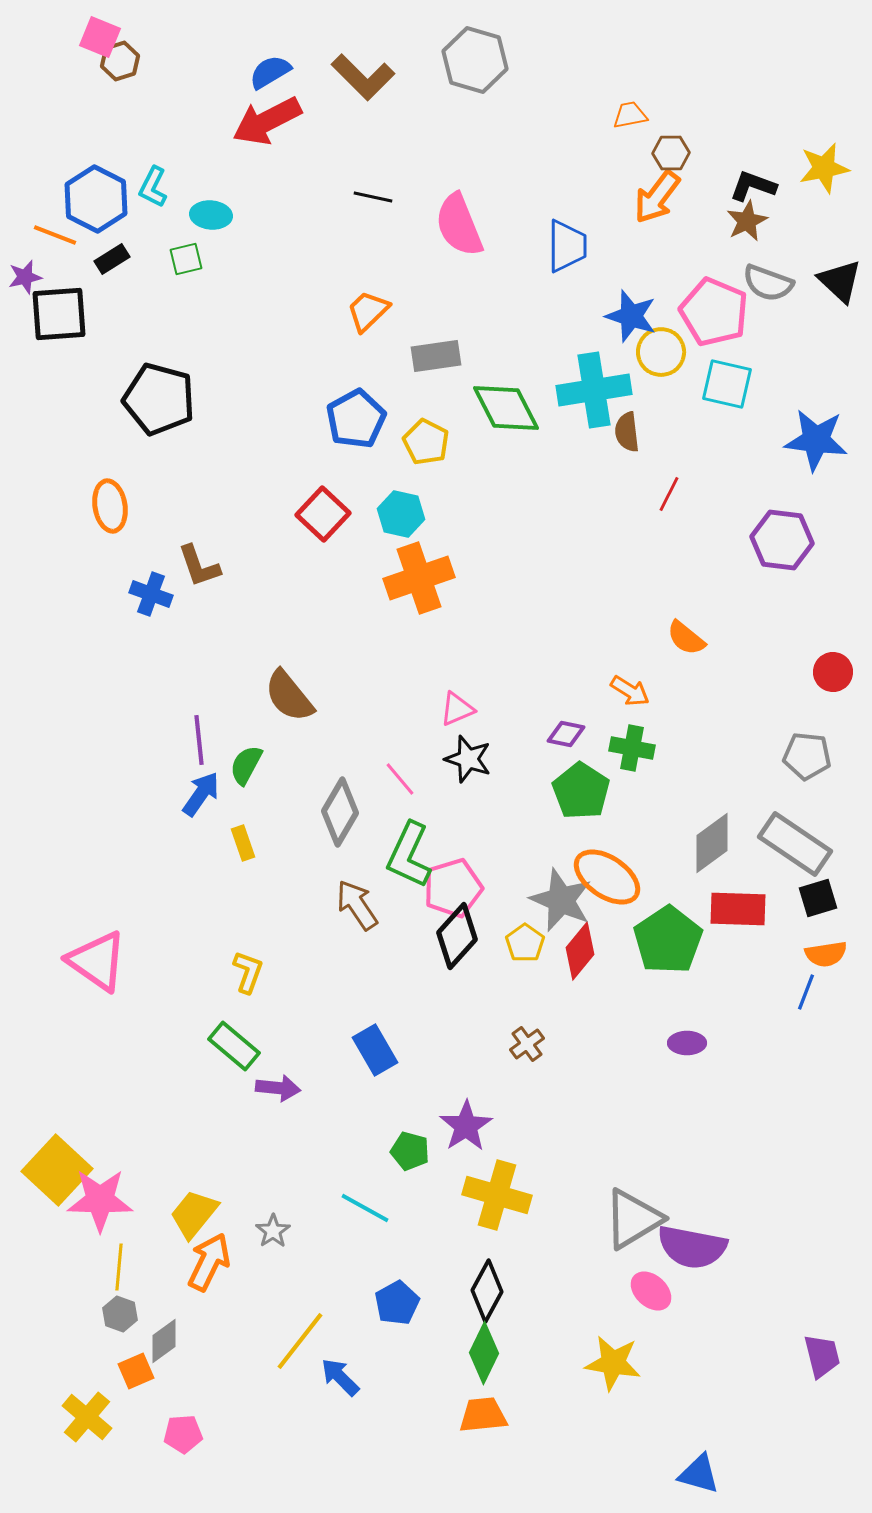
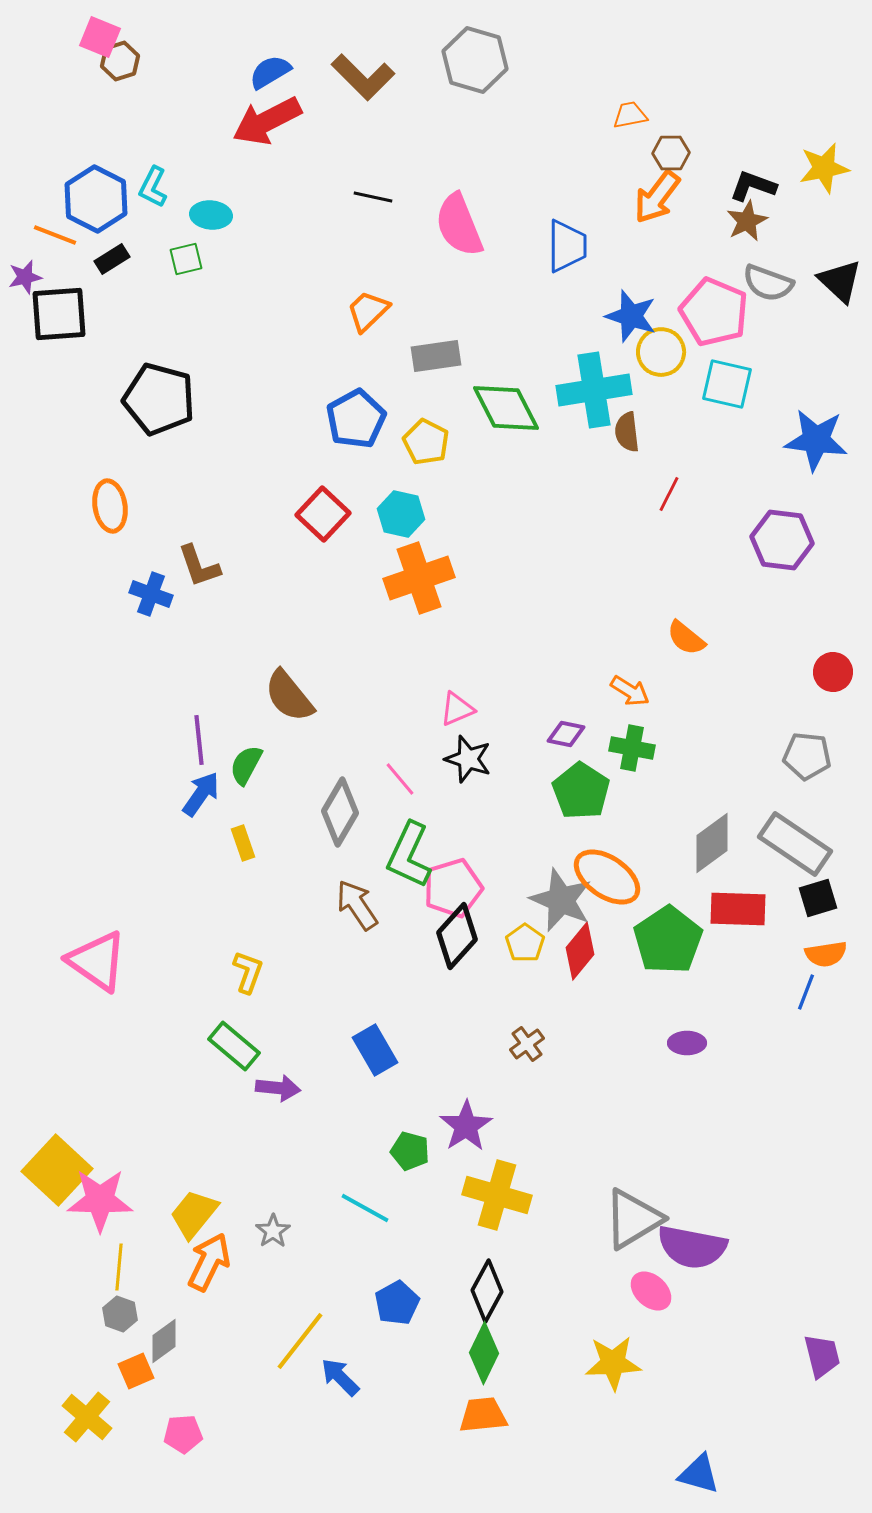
yellow star at (613, 1363): rotated 12 degrees counterclockwise
